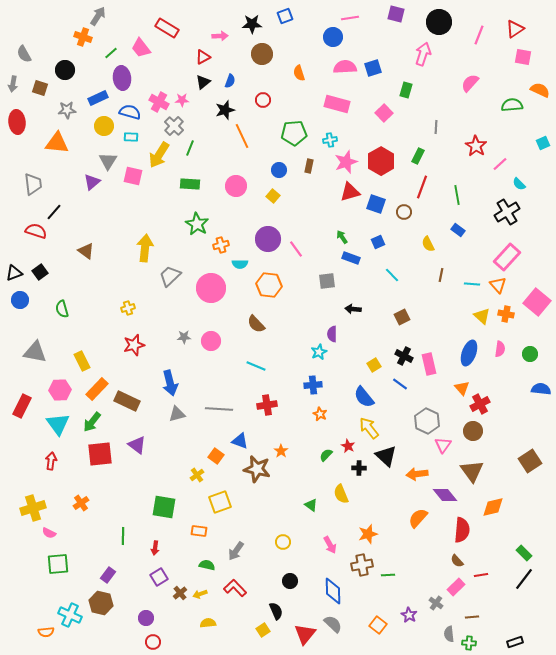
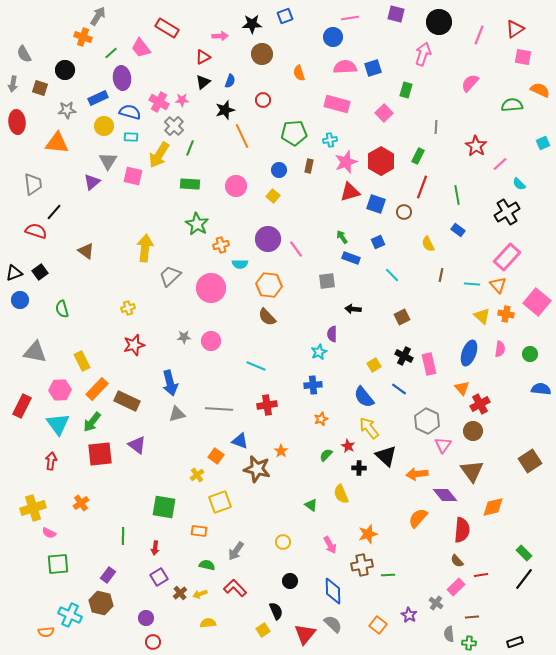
brown semicircle at (256, 324): moved 11 px right, 7 px up
blue line at (400, 384): moved 1 px left, 5 px down
orange star at (320, 414): moved 1 px right, 5 px down; rotated 24 degrees clockwise
